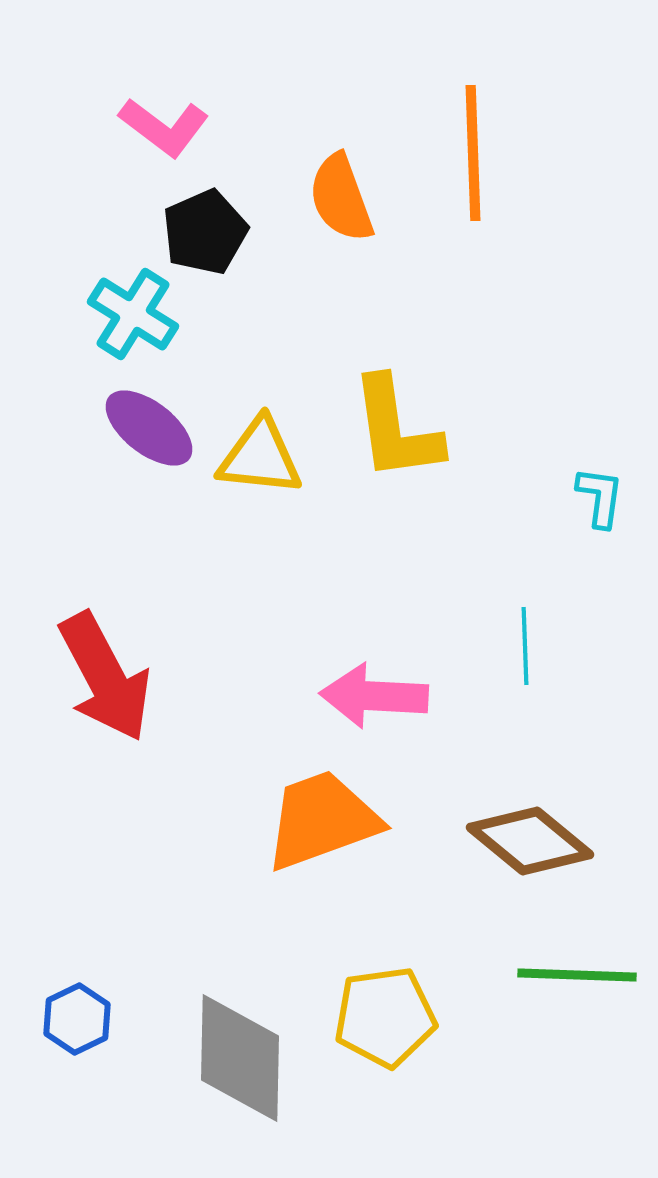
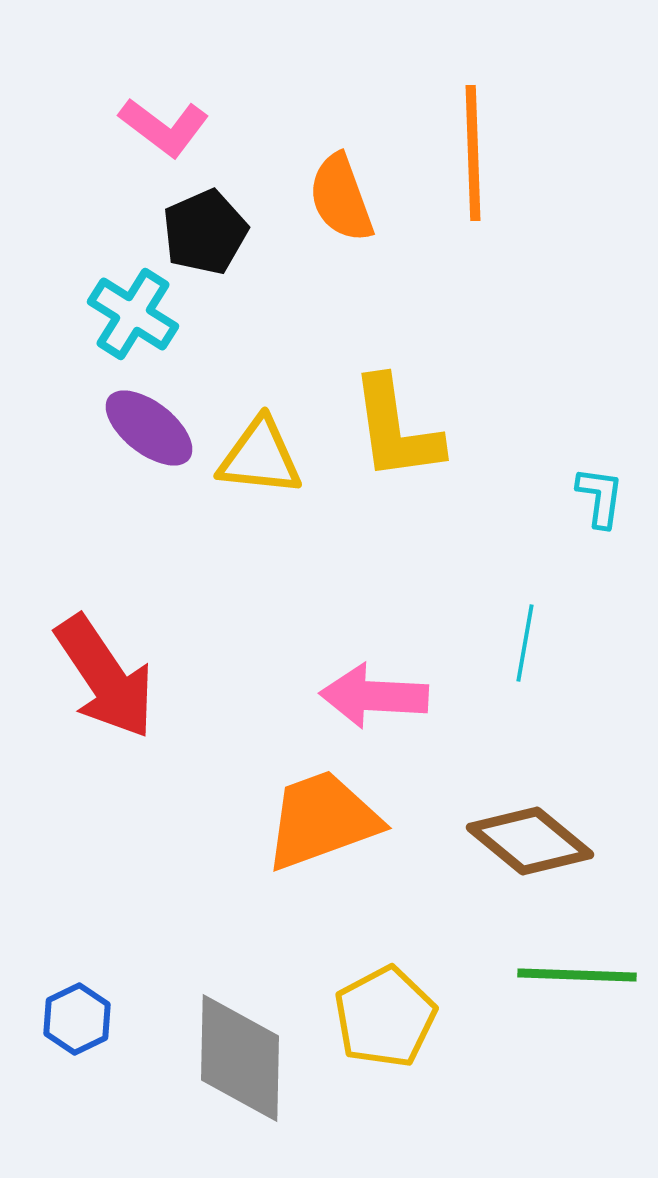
cyan line: moved 3 px up; rotated 12 degrees clockwise
red arrow: rotated 6 degrees counterclockwise
yellow pentagon: rotated 20 degrees counterclockwise
